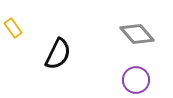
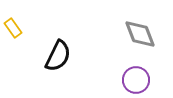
gray diamond: moved 3 px right; rotated 20 degrees clockwise
black semicircle: moved 2 px down
